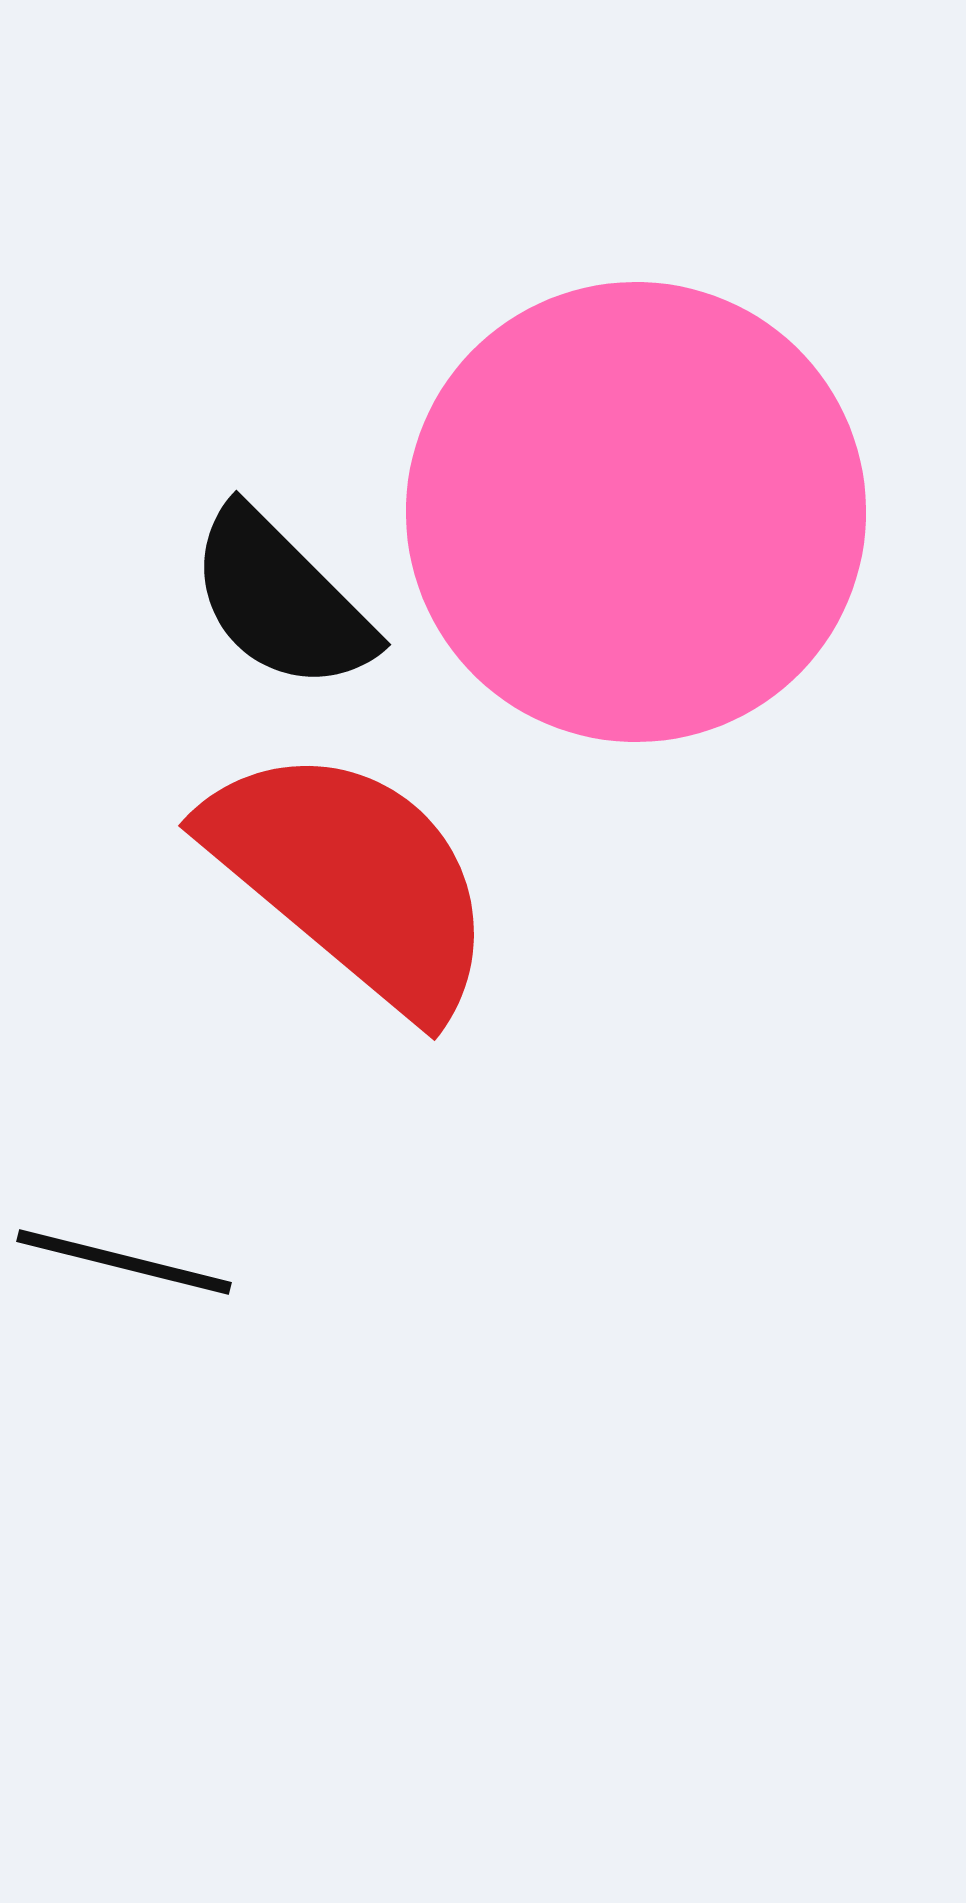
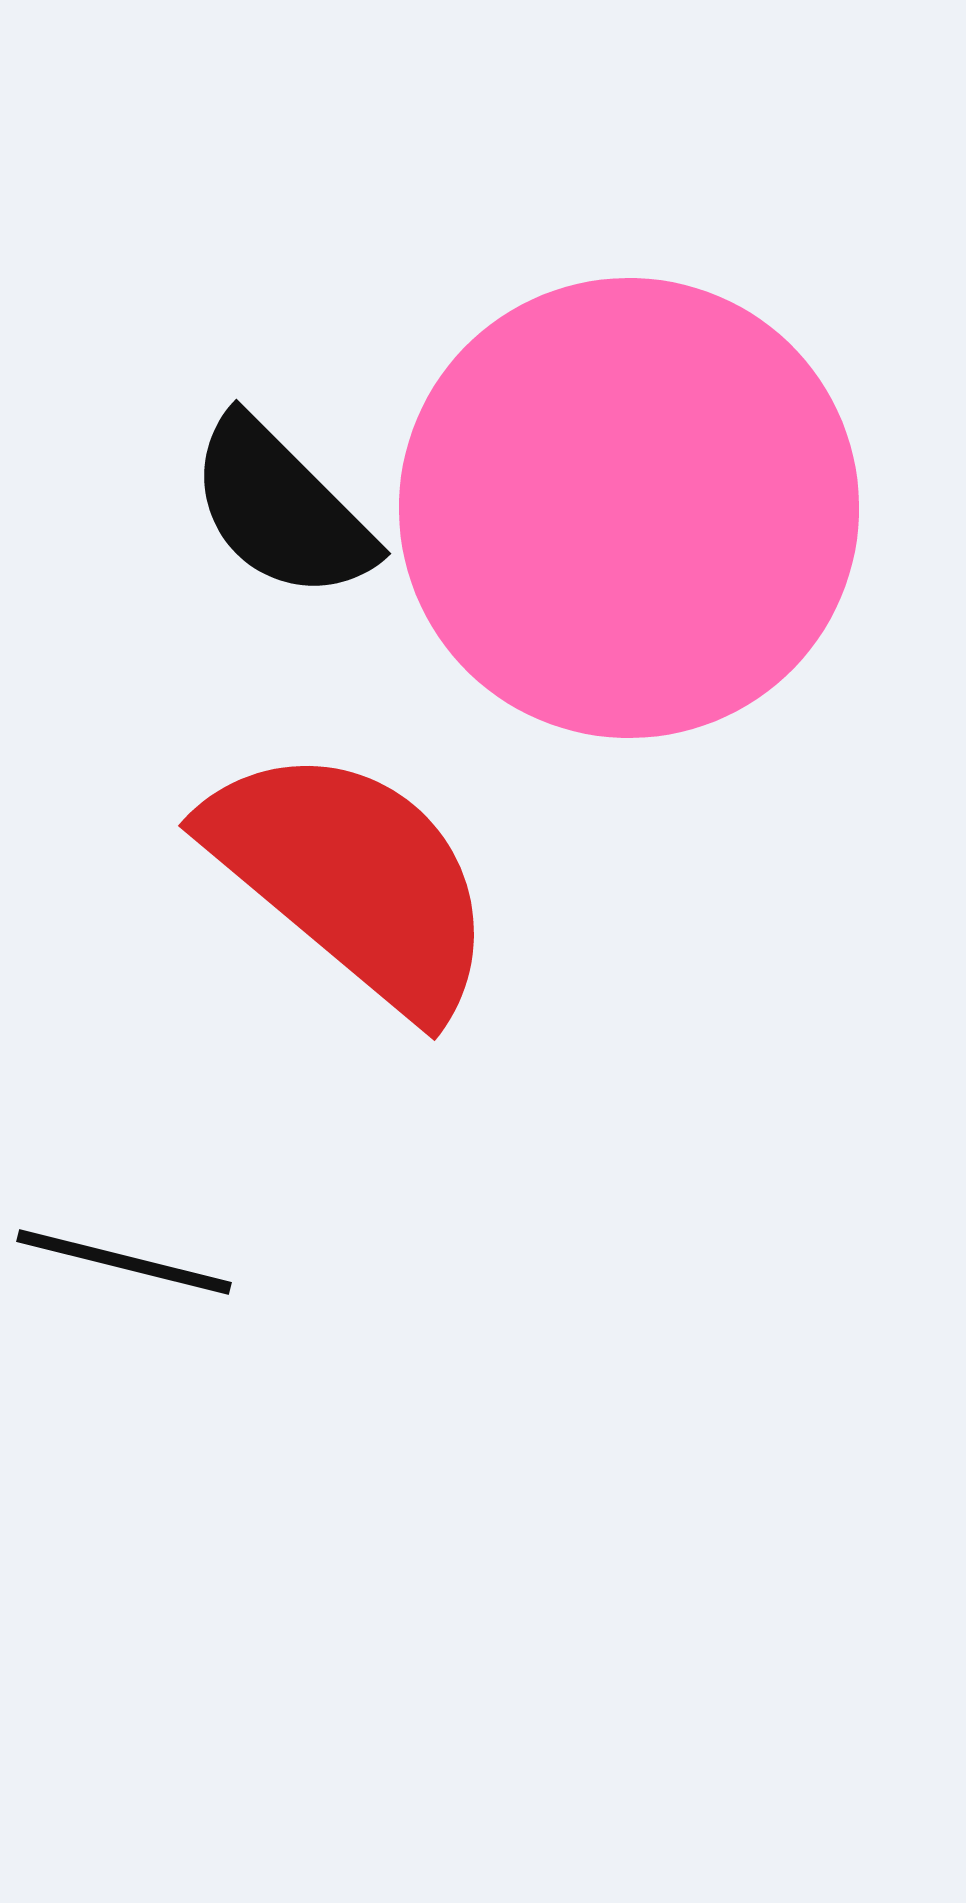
pink circle: moved 7 px left, 4 px up
black semicircle: moved 91 px up
